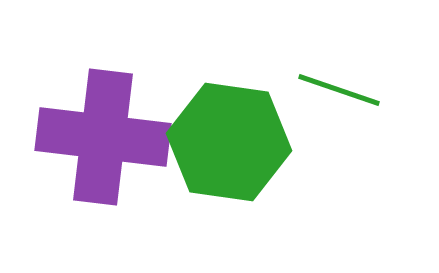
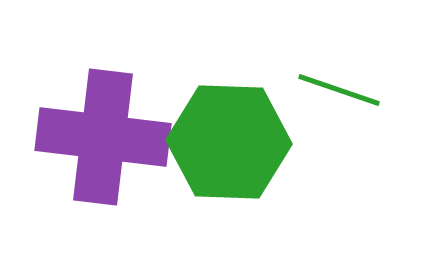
green hexagon: rotated 6 degrees counterclockwise
